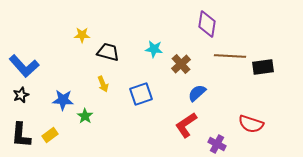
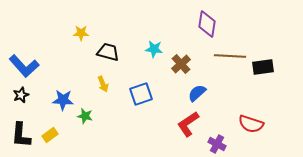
yellow star: moved 1 px left, 2 px up
green star: rotated 21 degrees counterclockwise
red L-shape: moved 2 px right, 1 px up
